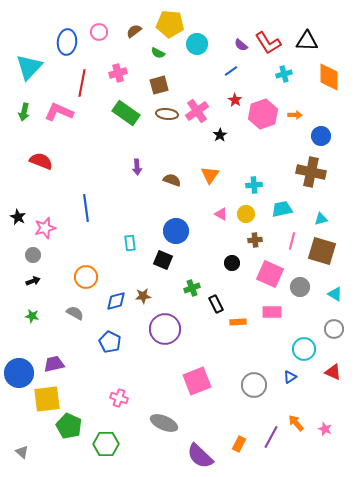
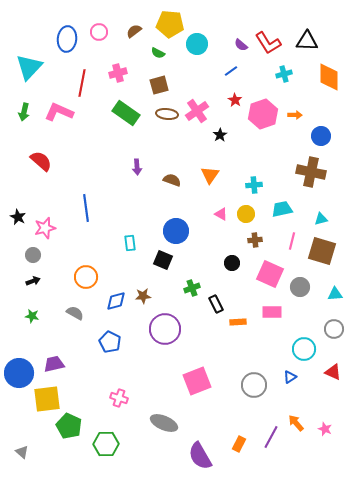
blue ellipse at (67, 42): moved 3 px up
red semicircle at (41, 161): rotated 20 degrees clockwise
cyan triangle at (335, 294): rotated 35 degrees counterclockwise
purple semicircle at (200, 456): rotated 16 degrees clockwise
